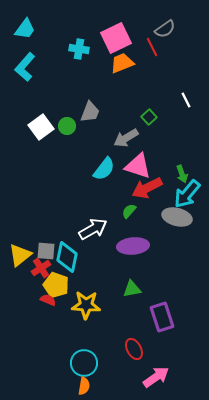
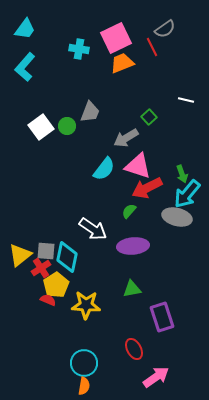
white line: rotated 49 degrees counterclockwise
white arrow: rotated 64 degrees clockwise
yellow pentagon: rotated 20 degrees clockwise
